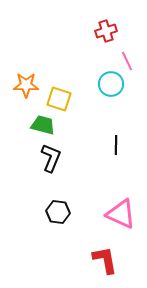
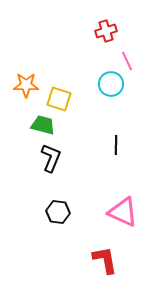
pink triangle: moved 2 px right, 2 px up
